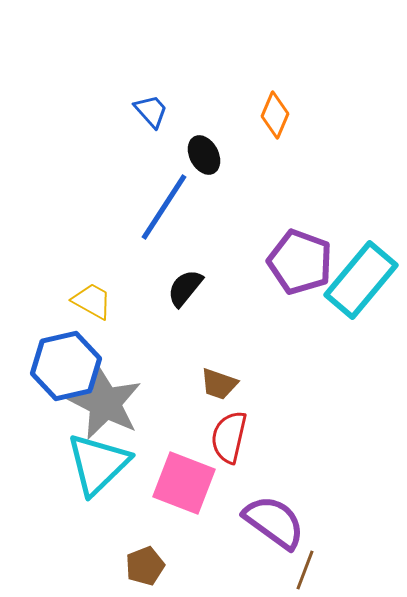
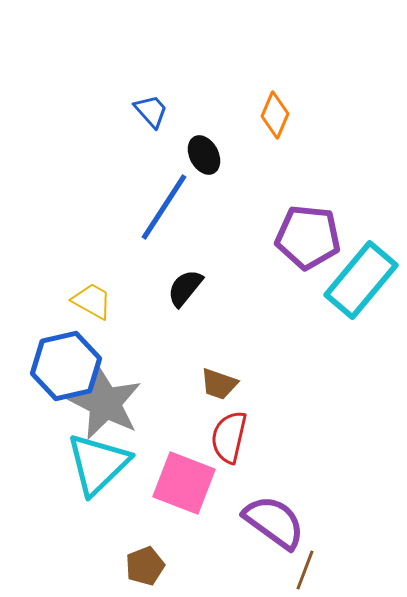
purple pentagon: moved 8 px right, 25 px up; rotated 14 degrees counterclockwise
